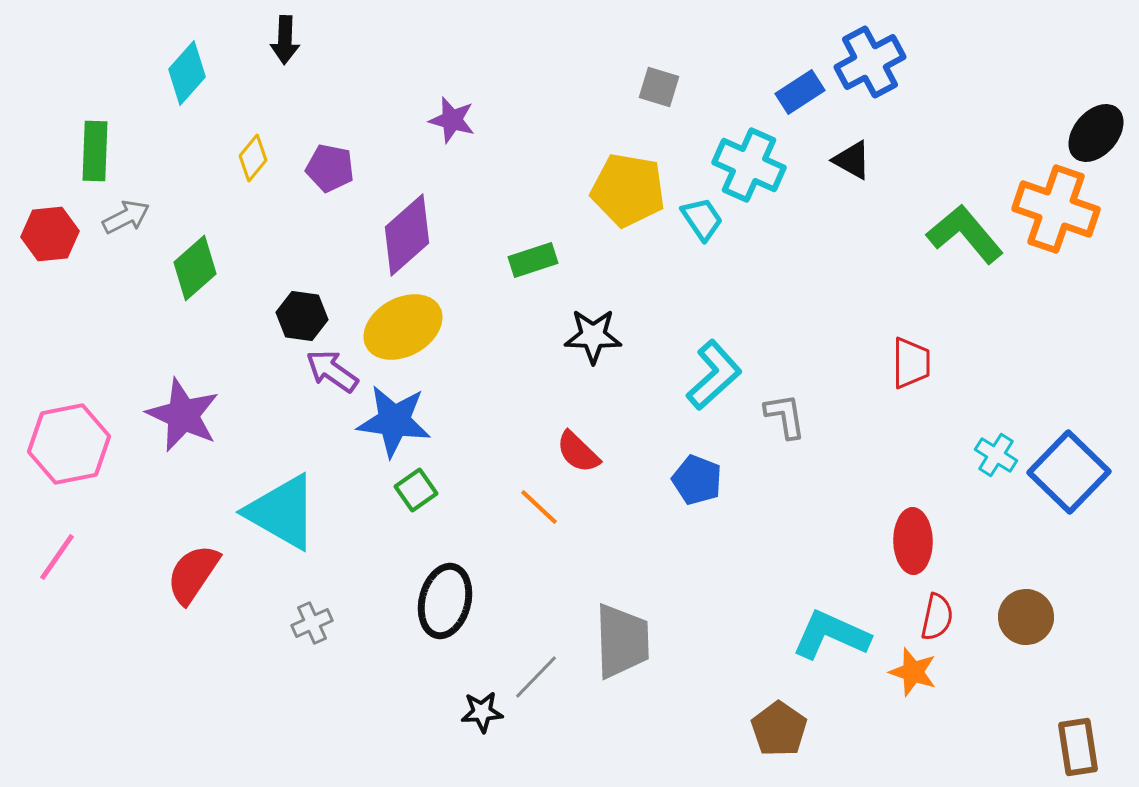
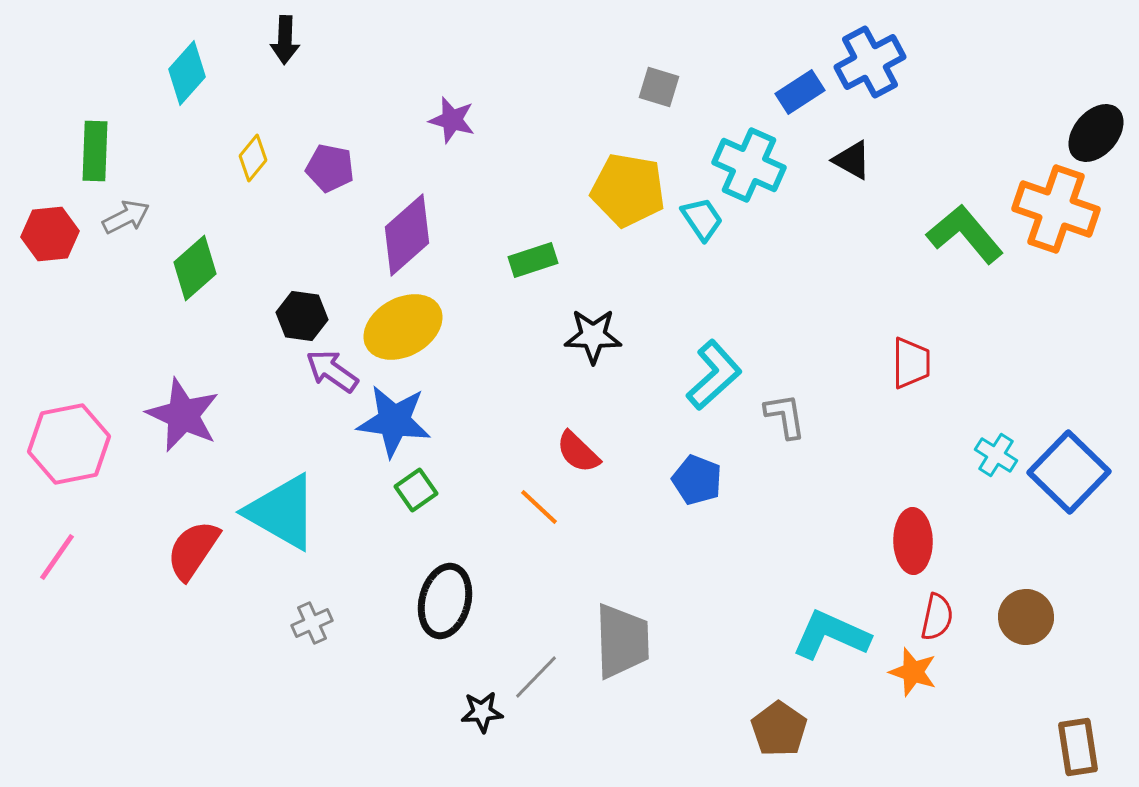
red semicircle at (193, 574): moved 24 px up
